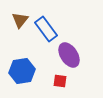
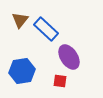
blue rectangle: rotated 10 degrees counterclockwise
purple ellipse: moved 2 px down
